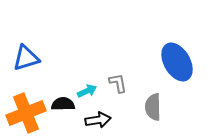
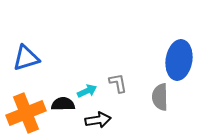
blue ellipse: moved 2 px right, 2 px up; rotated 39 degrees clockwise
gray semicircle: moved 7 px right, 10 px up
